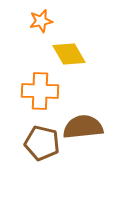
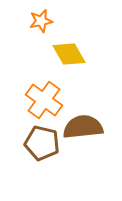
orange cross: moved 4 px right, 9 px down; rotated 33 degrees clockwise
